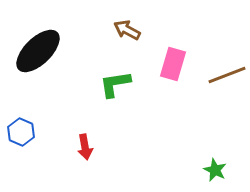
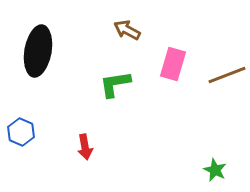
black ellipse: rotated 36 degrees counterclockwise
